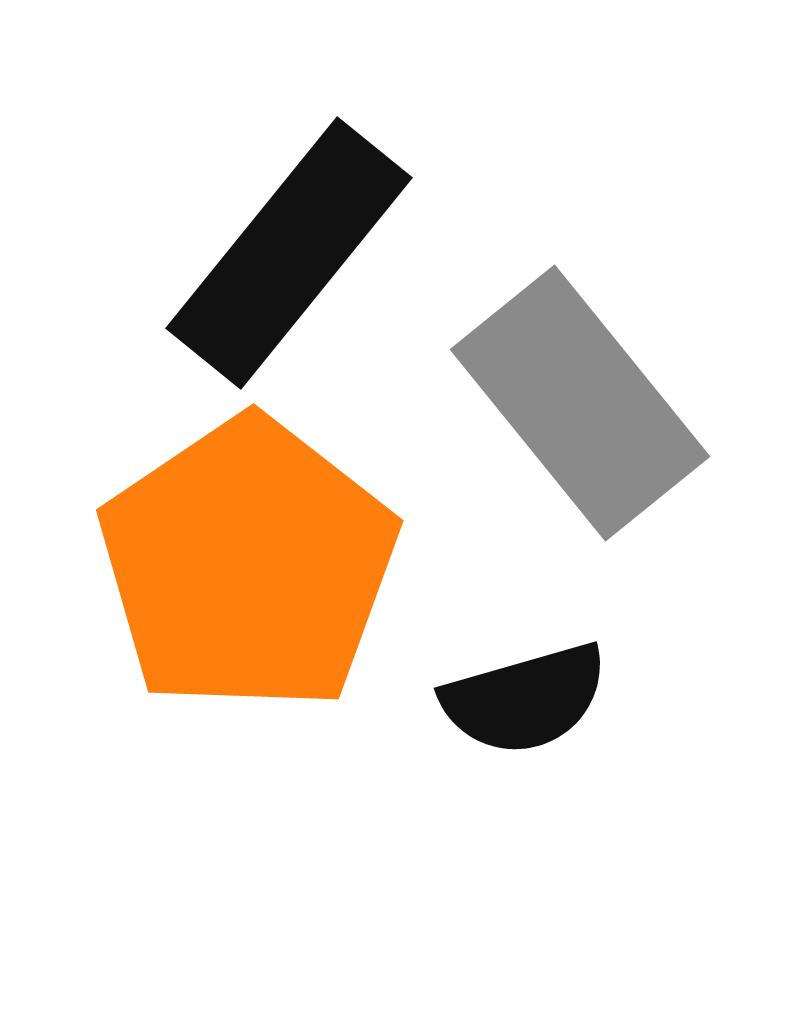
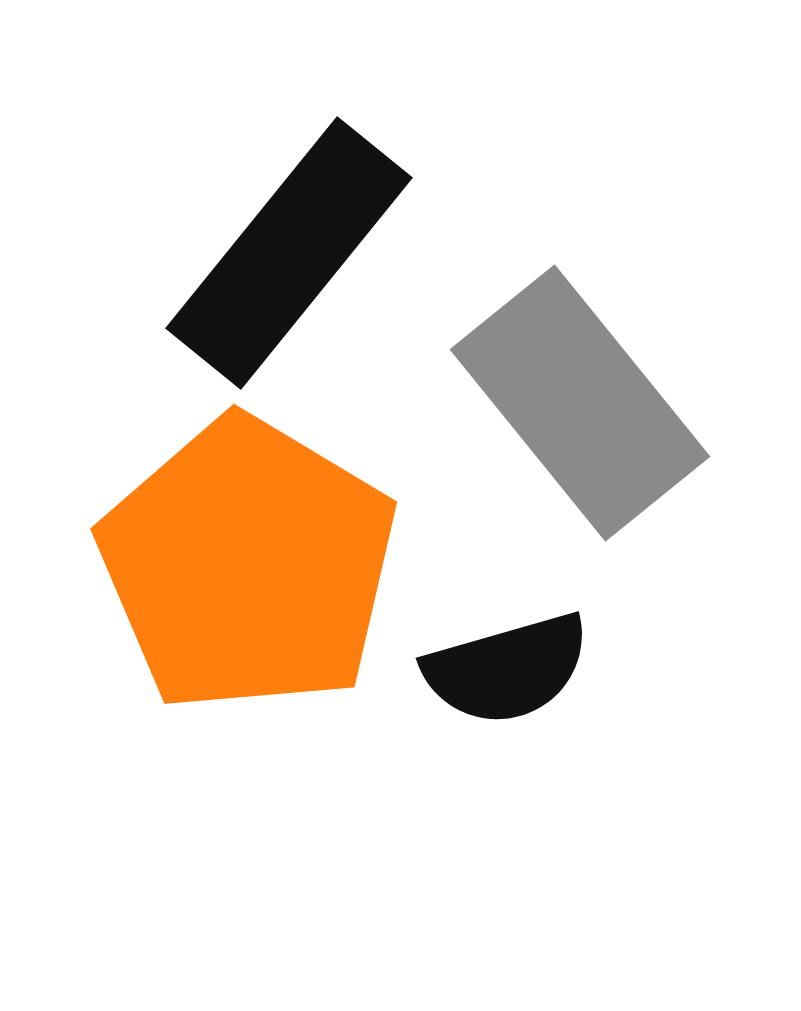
orange pentagon: rotated 7 degrees counterclockwise
black semicircle: moved 18 px left, 30 px up
